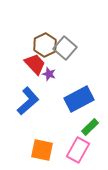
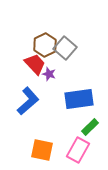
blue rectangle: rotated 20 degrees clockwise
